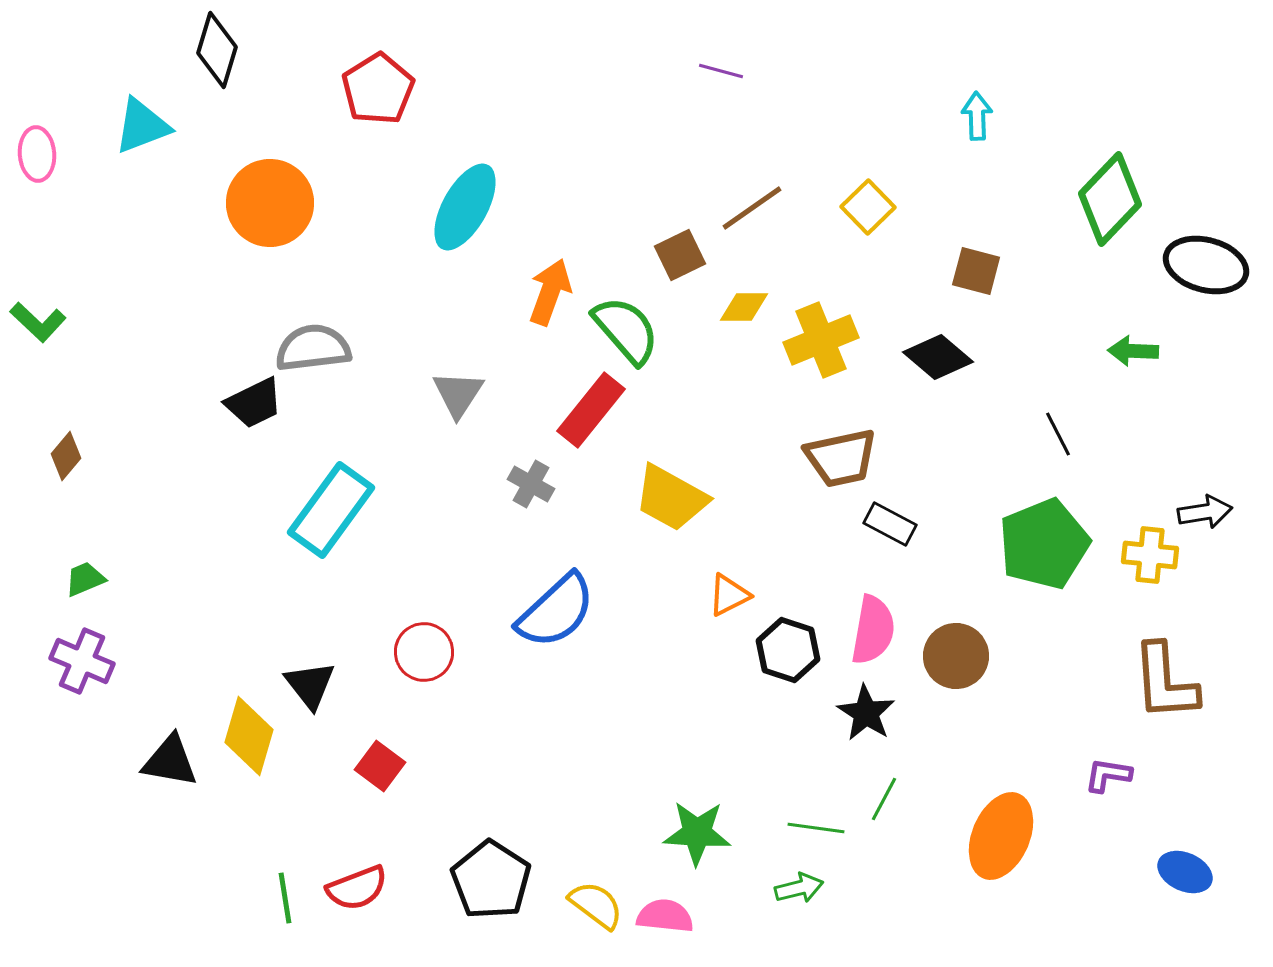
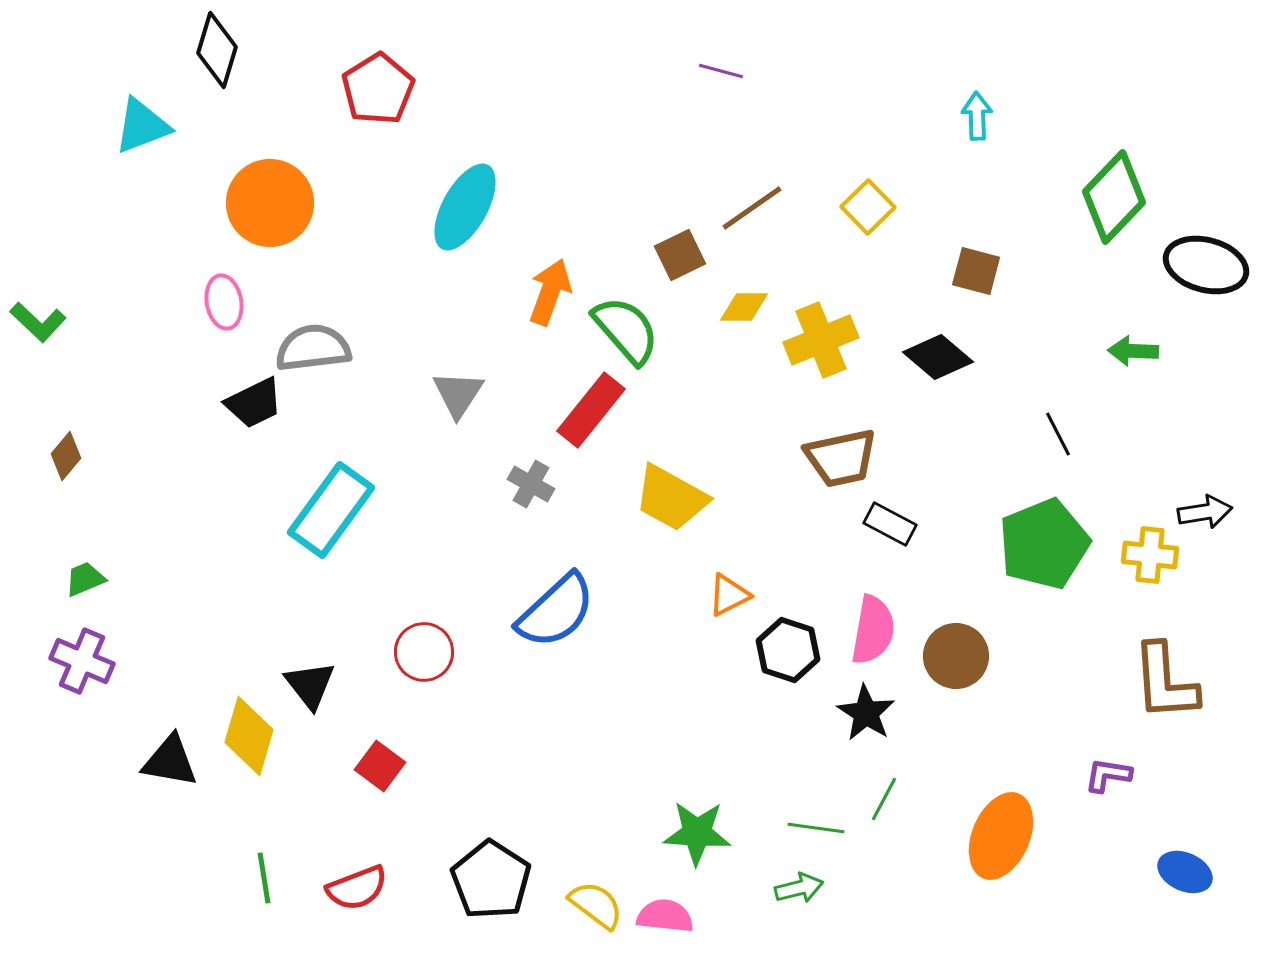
pink ellipse at (37, 154): moved 187 px right, 148 px down; rotated 6 degrees counterclockwise
green diamond at (1110, 199): moved 4 px right, 2 px up
green line at (285, 898): moved 21 px left, 20 px up
